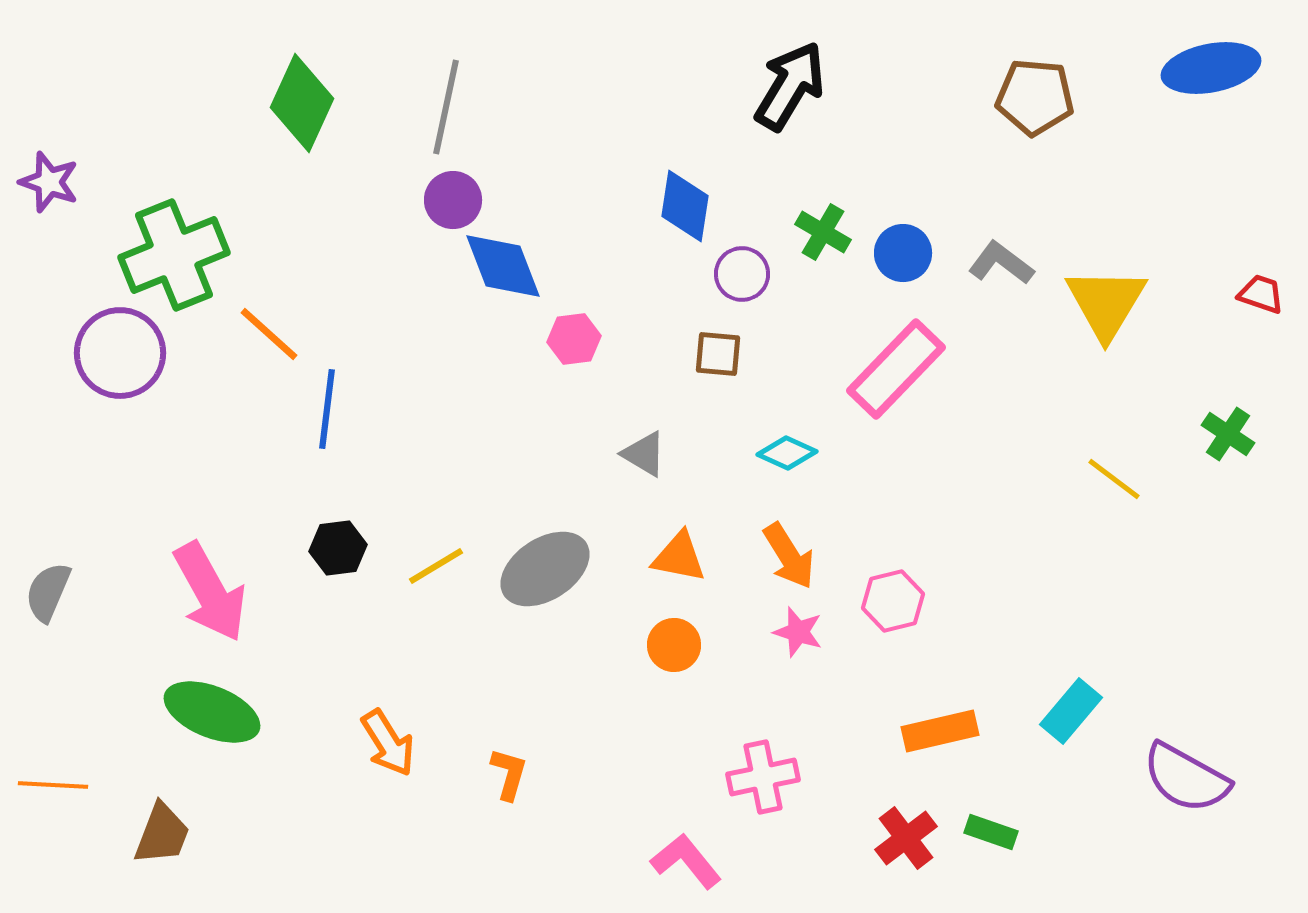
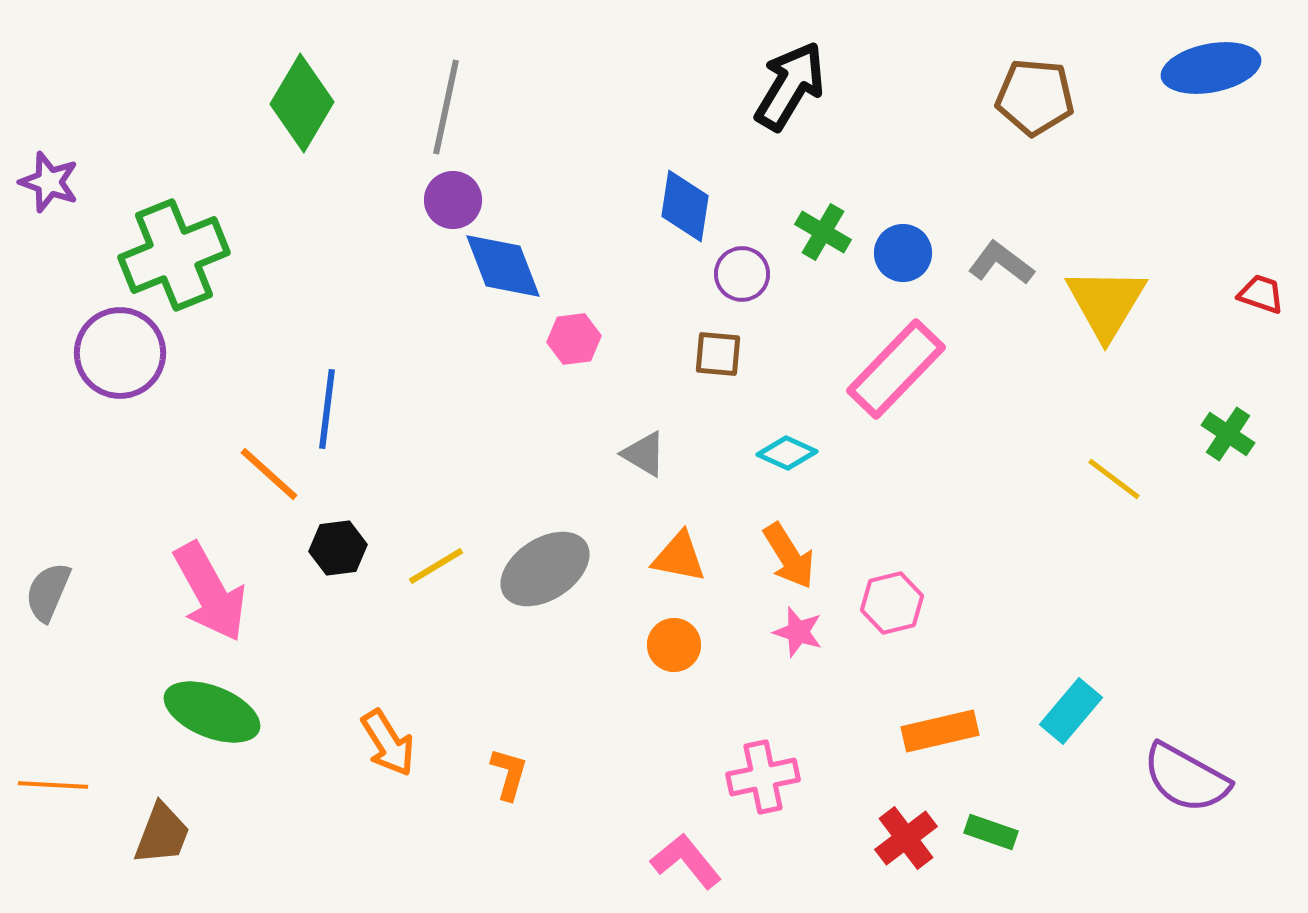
green diamond at (302, 103): rotated 6 degrees clockwise
orange line at (269, 334): moved 140 px down
pink hexagon at (893, 601): moved 1 px left, 2 px down
